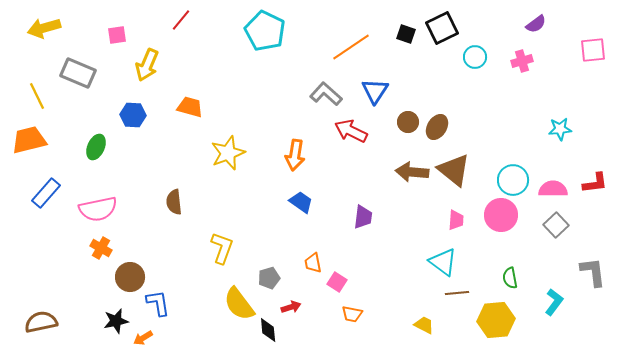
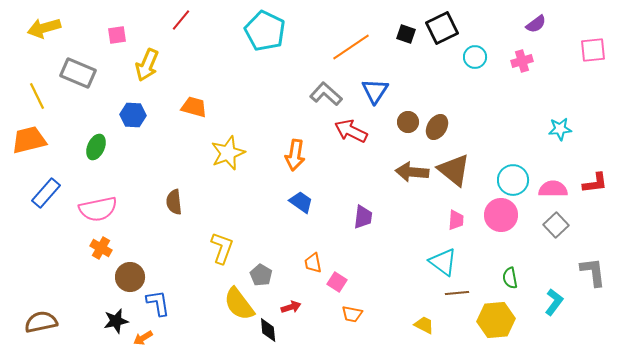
orange trapezoid at (190, 107): moved 4 px right
gray pentagon at (269, 278): moved 8 px left, 3 px up; rotated 25 degrees counterclockwise
